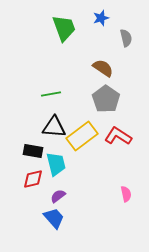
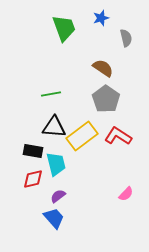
pink semicircle: rotated 56 degrees clockwise
